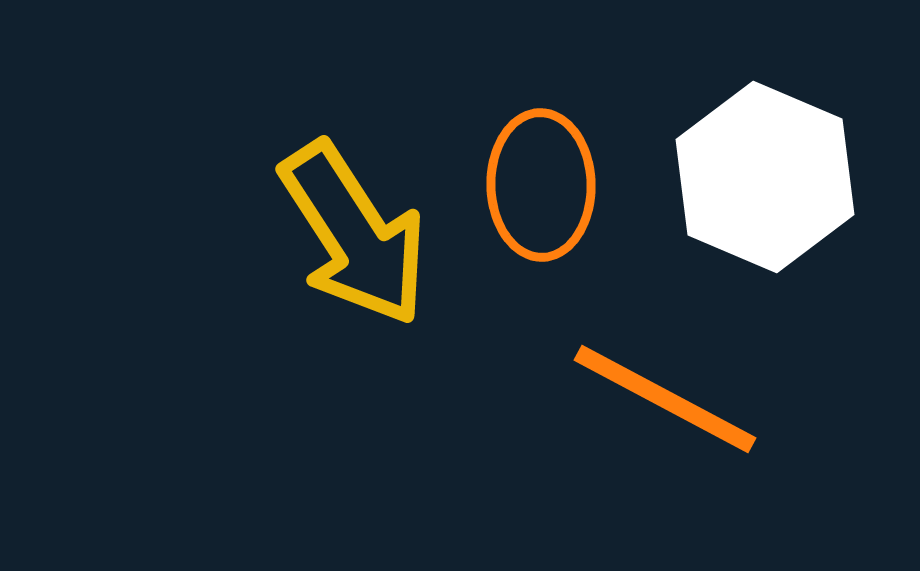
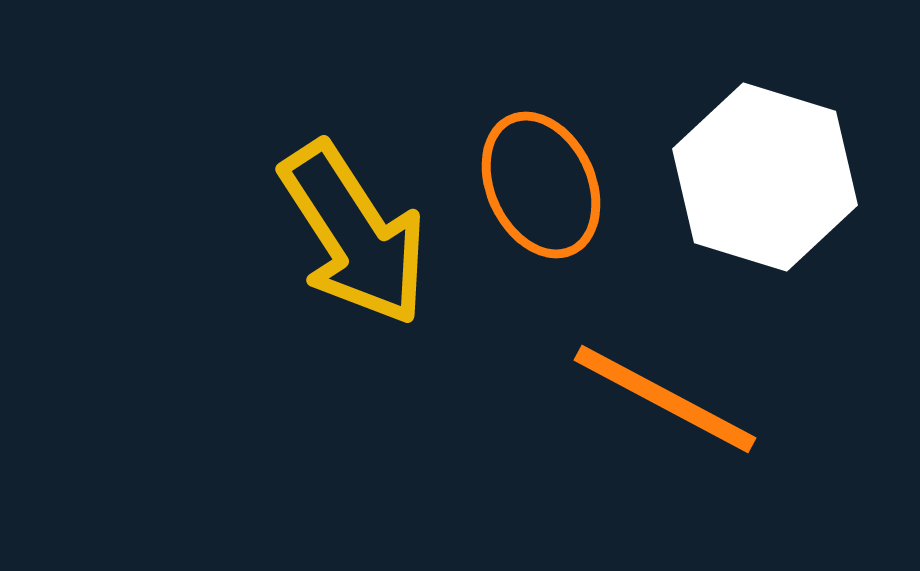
white hexagon: rotated 6 degrees counterclockwise
orange ellipse: rotated 24 degrees counterclockwise
